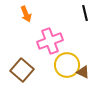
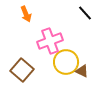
black line: rotated 28 degrees counterclockwise
yellow circle: moved 1 px left, 3 px up
brown triangle: moved 1 px left, 1 px up
